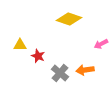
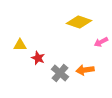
yellow diamond: moved 10 px right, 3 px down
pink arrow: moved 2 px up
red star: moved 2 px down
